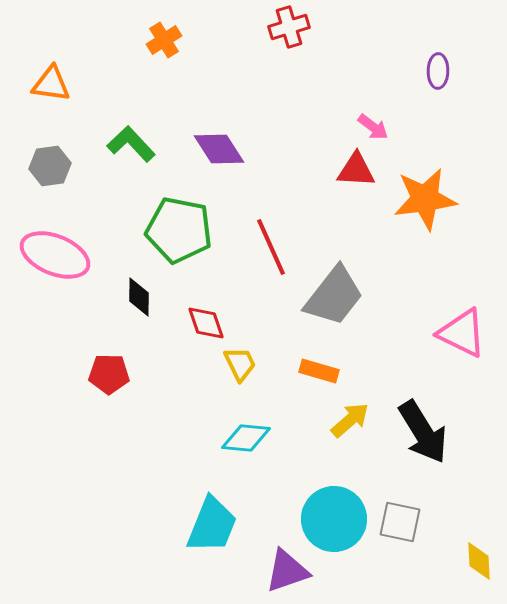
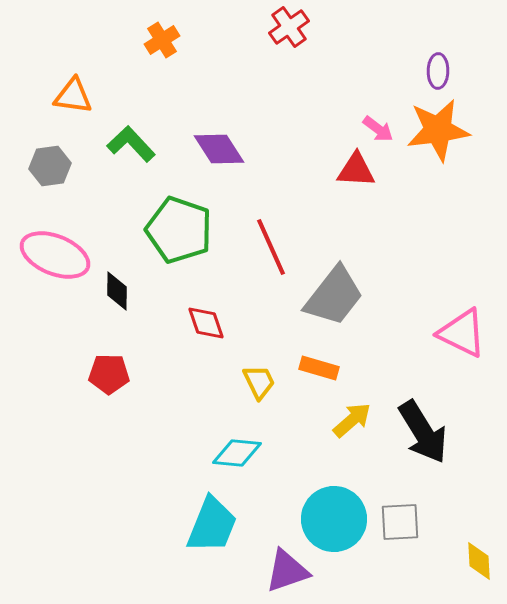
red cross: rotated 18 degrees counterclockwise
orange cross: moved 2 px left
orange triangle: moved 22 px right, 12 px down
pink arrow: moved 5 px right, 2 px down
orange star: moved 13 px right, 69 px up
green pentagon: rotated 8 degrees clockwise
black diamond: moved 22 px left, 6 px up
yellow trapezoid: moved 19 px right, 18 px down
orange rectangle: moved 3 px up
yellow arrow: moved 2 px right
cyan diamond: moved 9 px left, 15 px down
gray square: rotated 15 degrees counterclockwise
